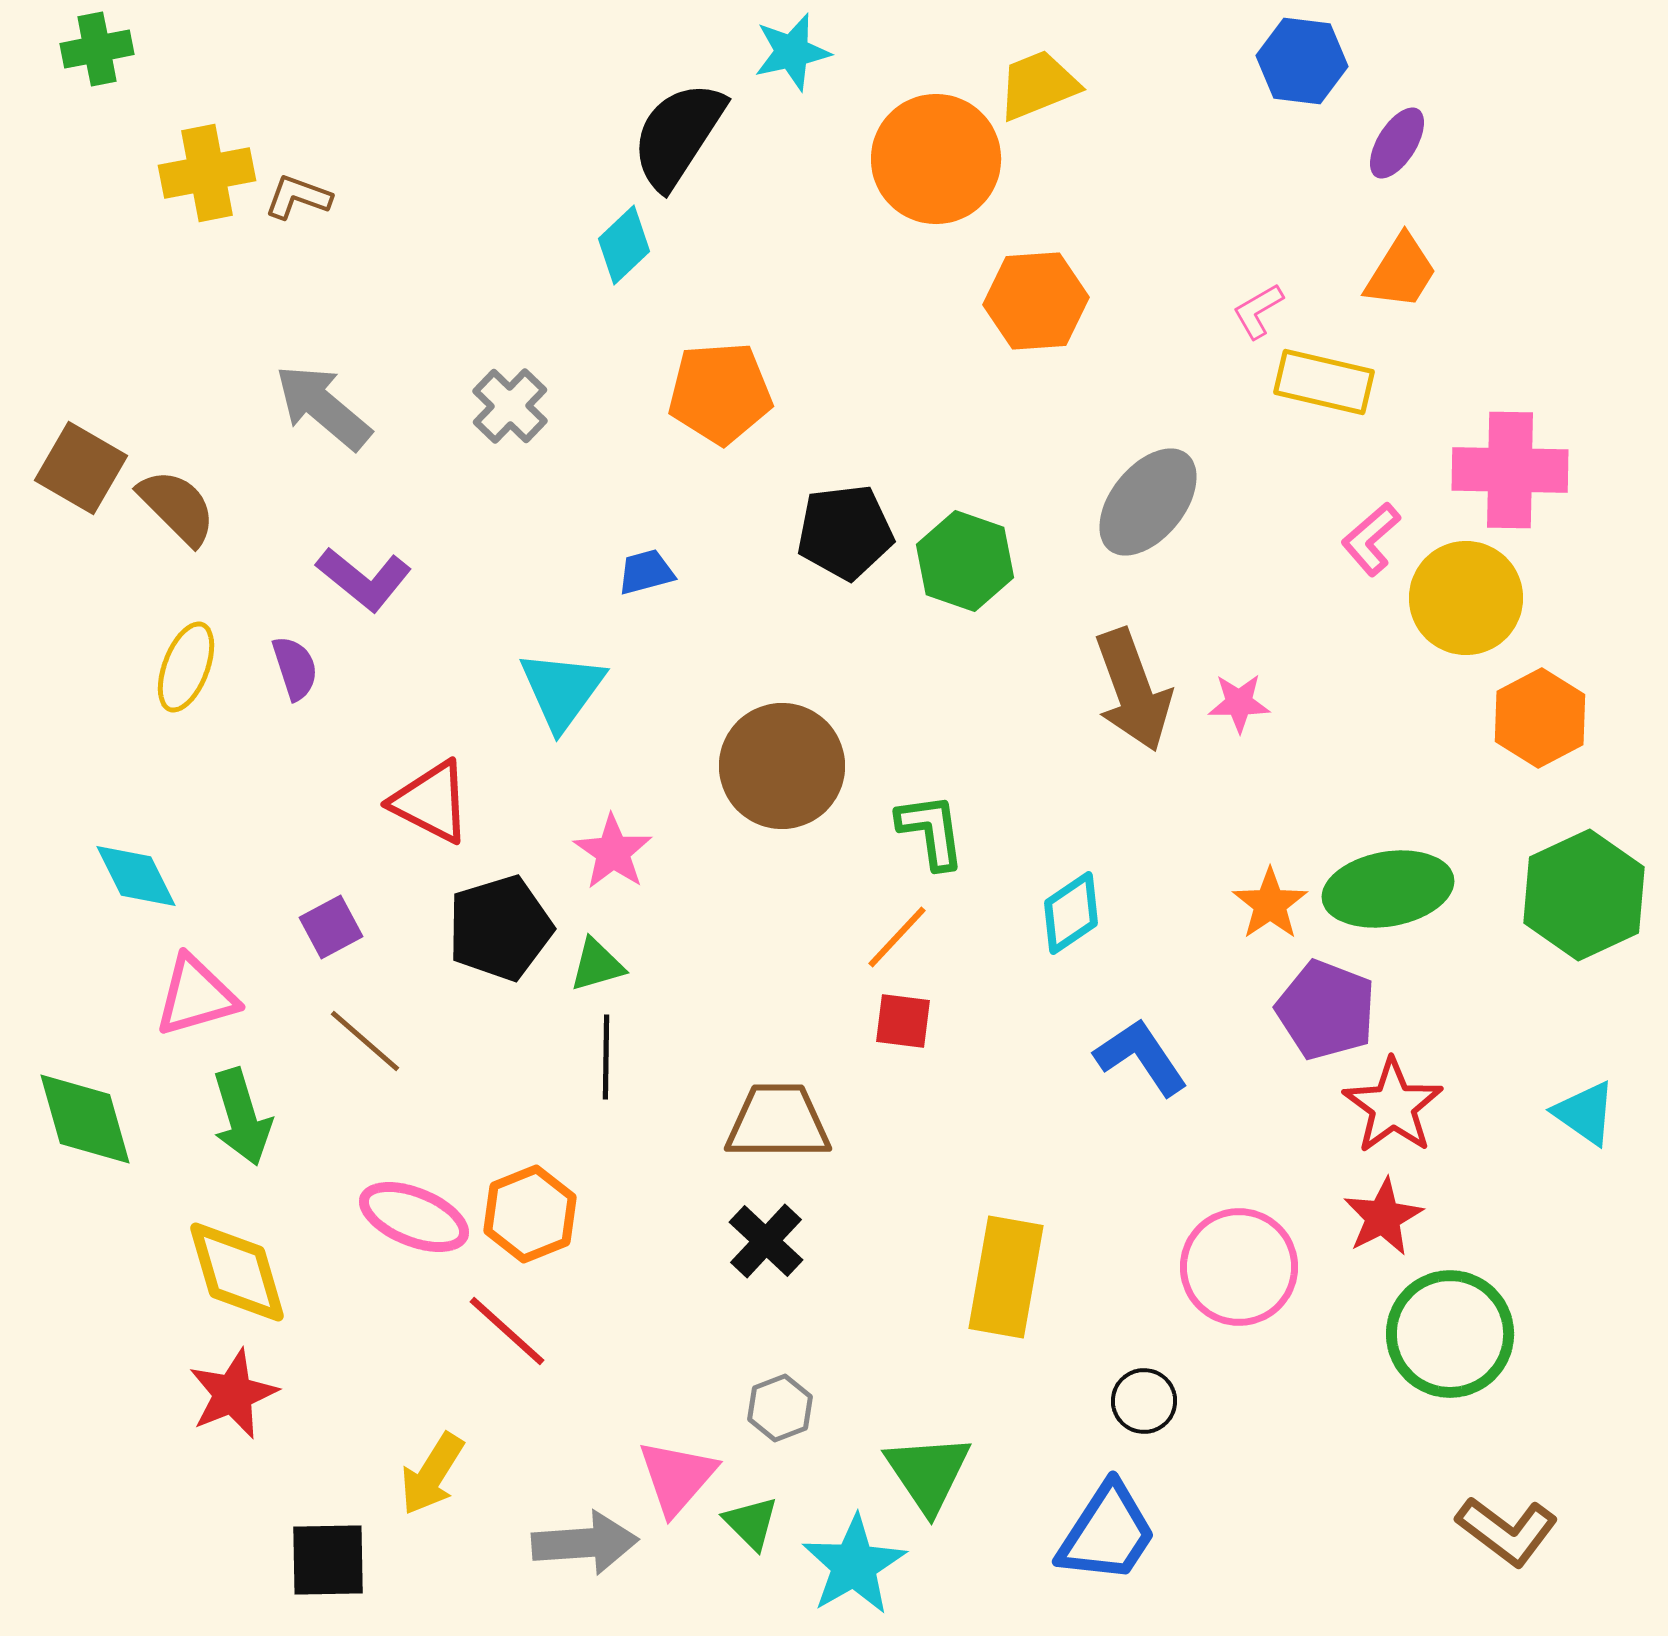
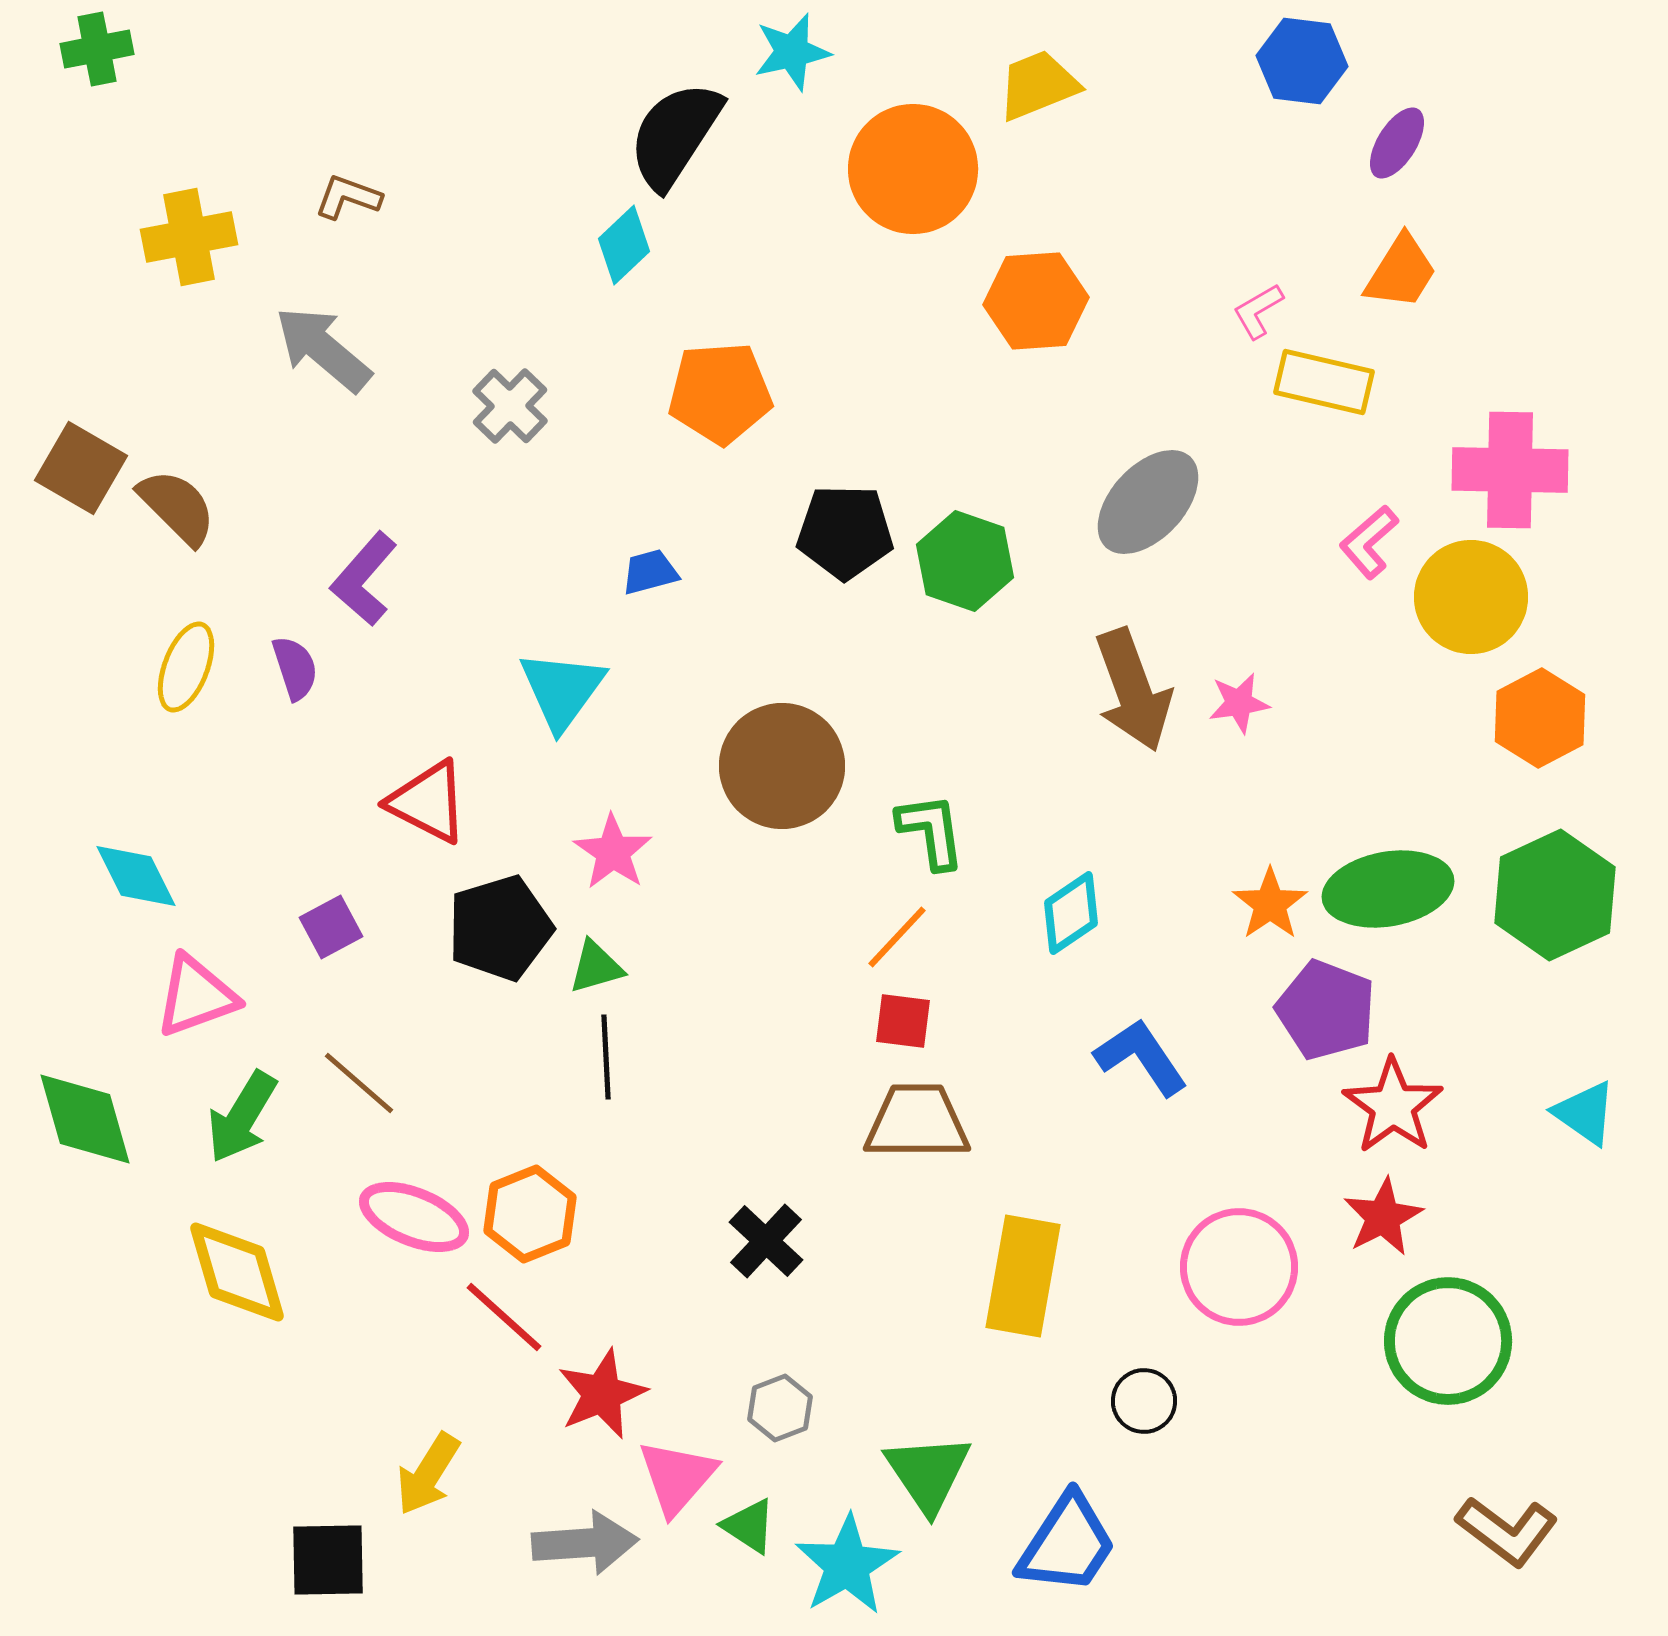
black semicircle at (678, 135): moved 3 px left
orange circle at (936, 159): moved 23 px left, 10 px down
yellow cross at (207, 173): moved 18 px left, 64 px down
brown L-shape at (298, 197): moved 50 px right
gray arrow at (323, 407): moved 58 px up
gray ellipse at (1148, 502): rotated 4 degrees clockwise
black pentagon at (845, 532): rotated 8 degrees clockwise
pink L-shape at (1371, 539): moved 2 px left, 3 px down
blue trapezoid at (646, 572): moved 4 px right
purple L-shape at (364, 579): rotated 92 degrees clockwise
yellow circle at (1466, 598): moved 5 px right, 1 px up
pink star at (1239, 703): rotated 8 degrees counterclockwise
red triangle at (431, 802): moved 3 px left
green hexagon at (1584, 895): moved 29 px left
green triangle at (597, 965): moved 1 px left, 2 px down
pink triangle at (196, 996): rotated 4 degrees counterclockwise
brown line at (365, 1041): moved 6 px left, 42 px down
black line at (606, 1057): rotated 4 degrees counterclockwise
green arrow at (242, 1117): rotated 48 degrees clockwise
brown trapezoid at (778, 1122): moved 139 px right
yellow rectangle at (1006, 1277): moved 17 px right, 1 px up
red line at (507, 1331): moved 3 px left, 14 px up
green circle at (1450, 1334): moved 2 px left, 7 px down
red star at (233, 1394): moved 369 px right
yellow arrow at (432, 1474): moved 4 px left
green triangle at (751, 1523): moved 2 px left, 3 px down; rotated 12 degrees counterclockwise
blue trapezoid at (1107, 1533): moved 40 px left, 11 px down
cyan star at (854, 1565): moved 7 px left
